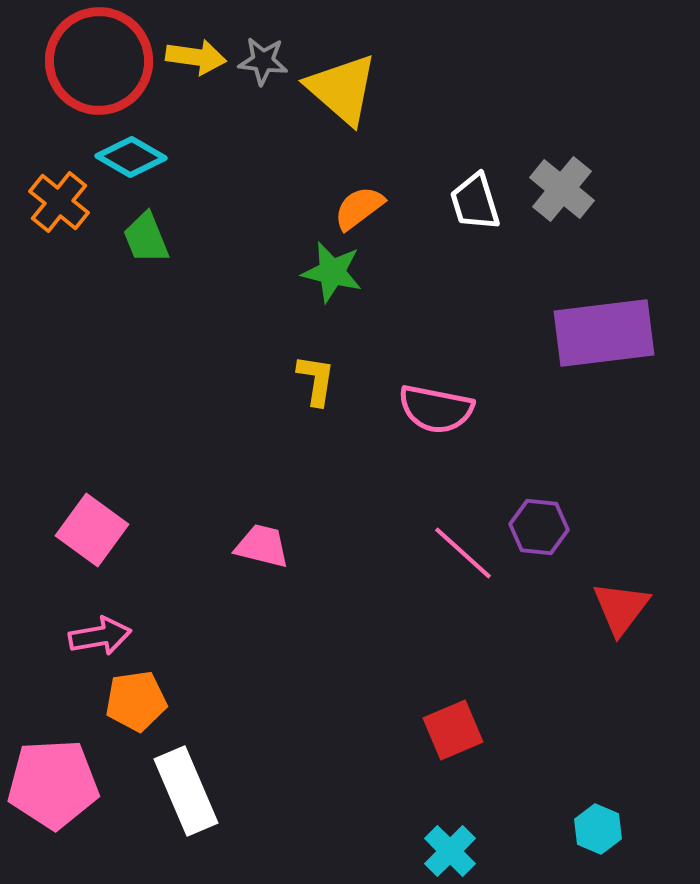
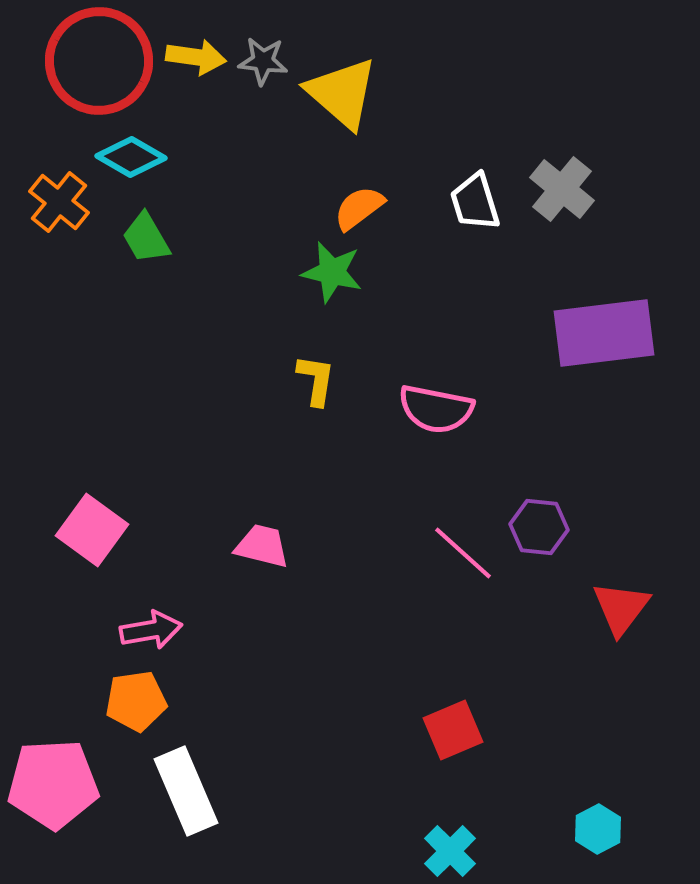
yellow triangle: moved 4 px down
green trapezoid: rotated 8 degrees counterclockwise
pink arrow: moved 51 px right, 6 px up
cyan hexagon: rotated 9 degrees clockwise
